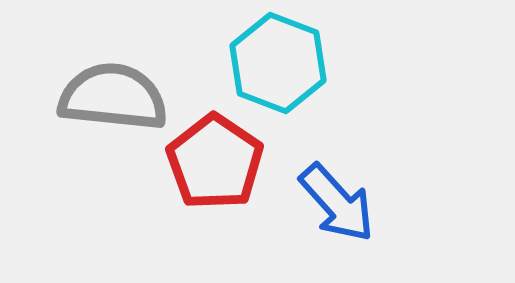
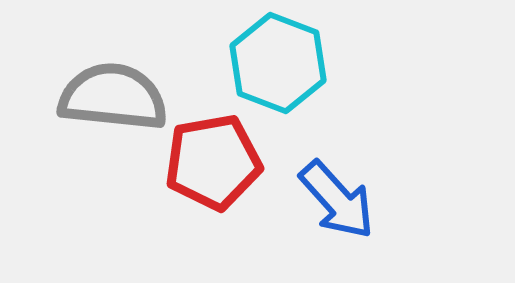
red pentagon: moved 2 px left; rotated 28 degrees clockwise
blue arrow: moved 3 px up
